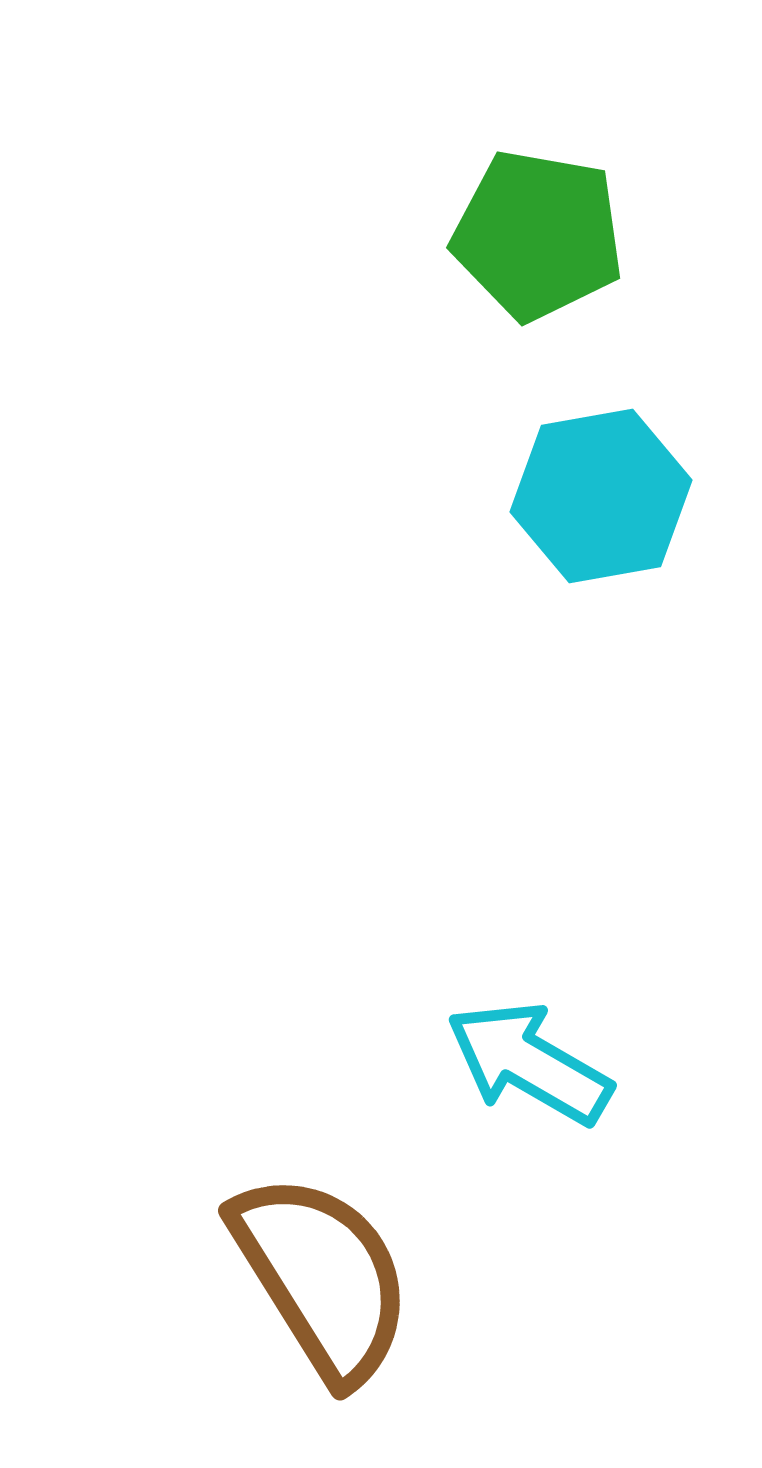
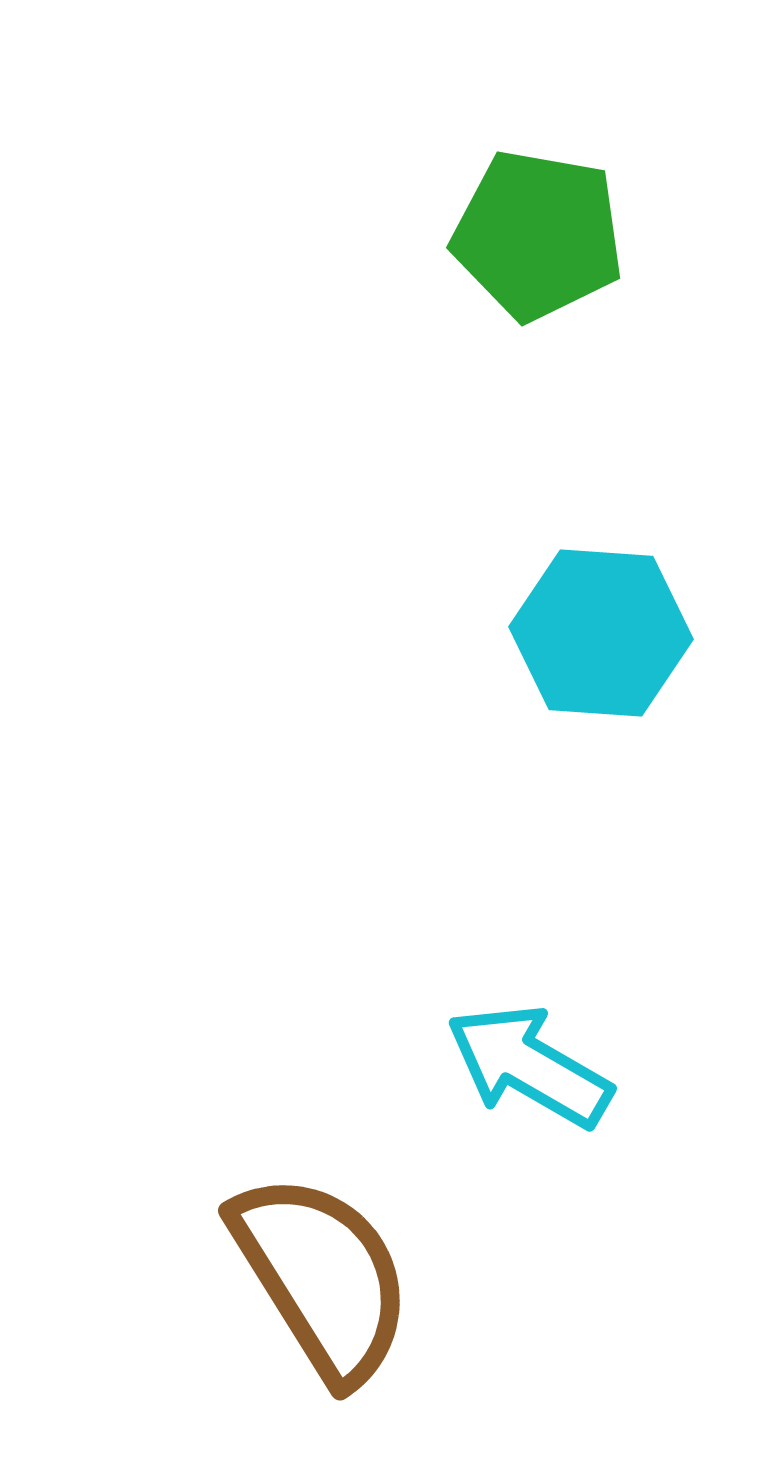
cyan hexagon: moved 137 px down; rotated 14 degrees clockwise
cyan arrow: moved 3 px down
